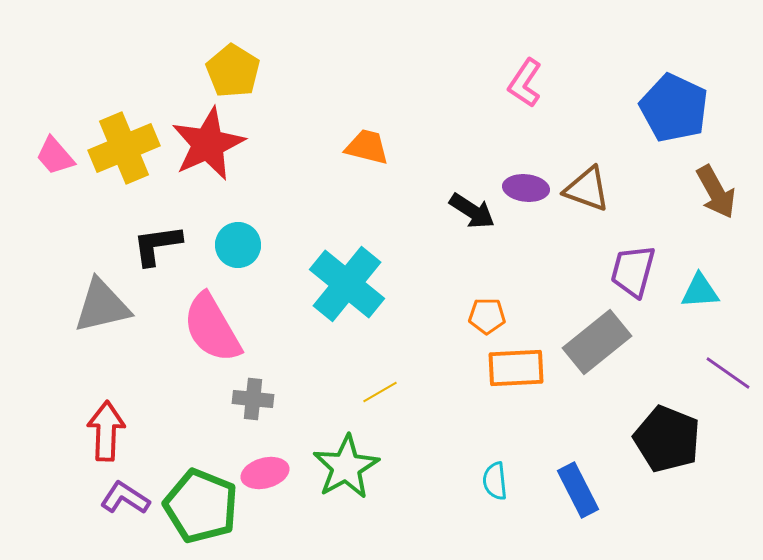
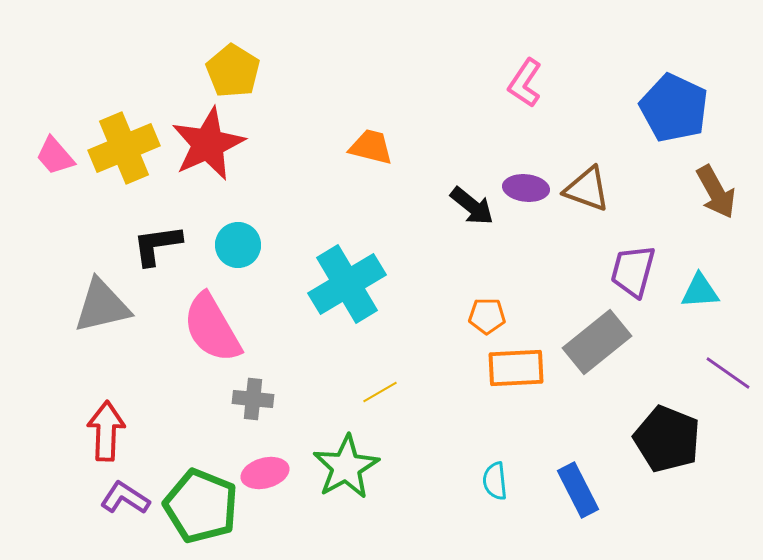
orange trapezoid: moved 4 px right
black arrow: moved 5 px up; rotated 6 degrees clockwise
cyan cross: rotated 20 degrees clockwise
